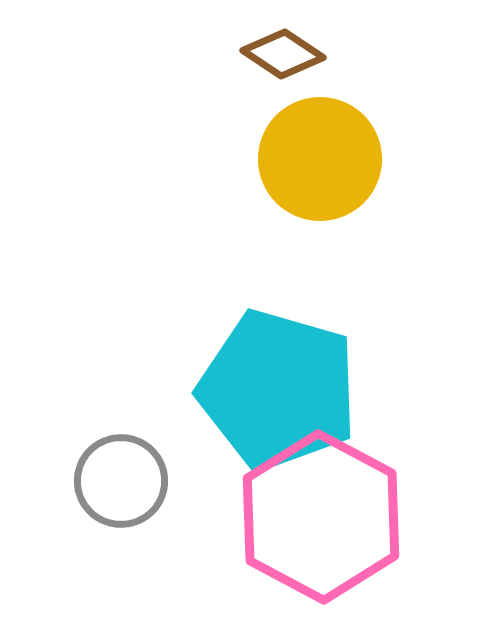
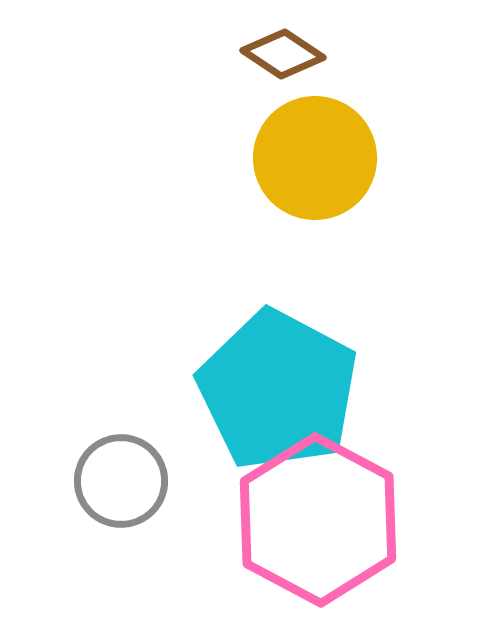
yellow circle: moved 5 px left, 1 px up
cyan pentagon: rotated 12 degrees clockwise
pink hexagon: moved 3 px left, 3 px down
